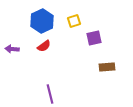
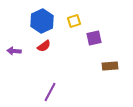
purple arrow: moved 2 px right, 2 px down
brown rectangle: moved 3 px right, 1 px up
purple line: moved 2 px up; rotated 42 degrees clockwise
